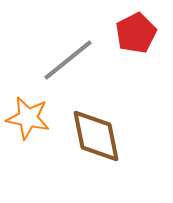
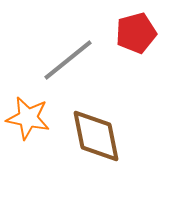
red pentagon: rotated 12 degrees clockwise
